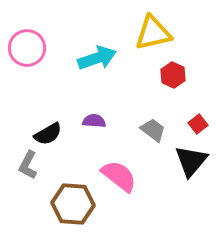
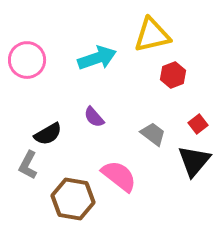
yellow triangle: moved 1 px left, 2 px down
pink circle: moved 12 px down
red hexagon: rotated 15 degrees clockwise
purple semicircle: moved 4 px up; rotated 135 degrees counterclockwise
gray trapezoid: moved 4 px down
black triangle: moved 3 px right
brown hexagon: moved 5 px up; rotated 6 degrees clockwise
